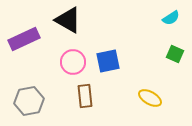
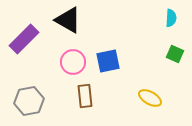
cyan semicircle: rotated 54 degrees counterclockwise
purple rectangle: rotated 20 degrees counterclockwise
